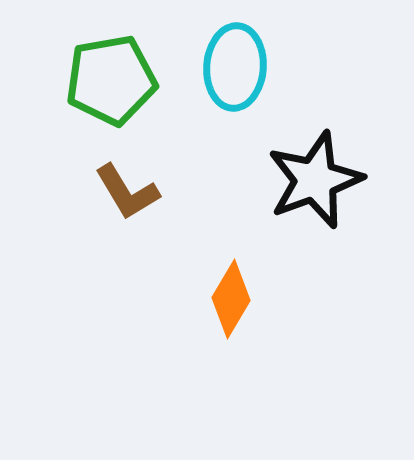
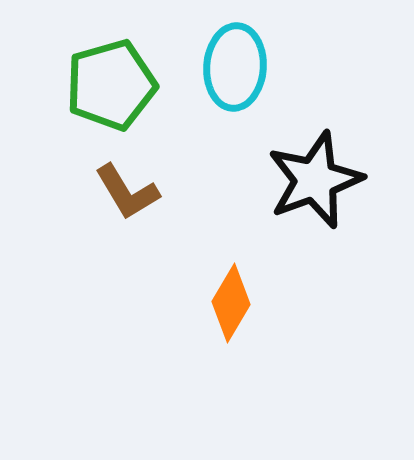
green pentagon: moved 5 px down; rotated 6 degrees counterclockwise
orange diamond: moved 4 px down
